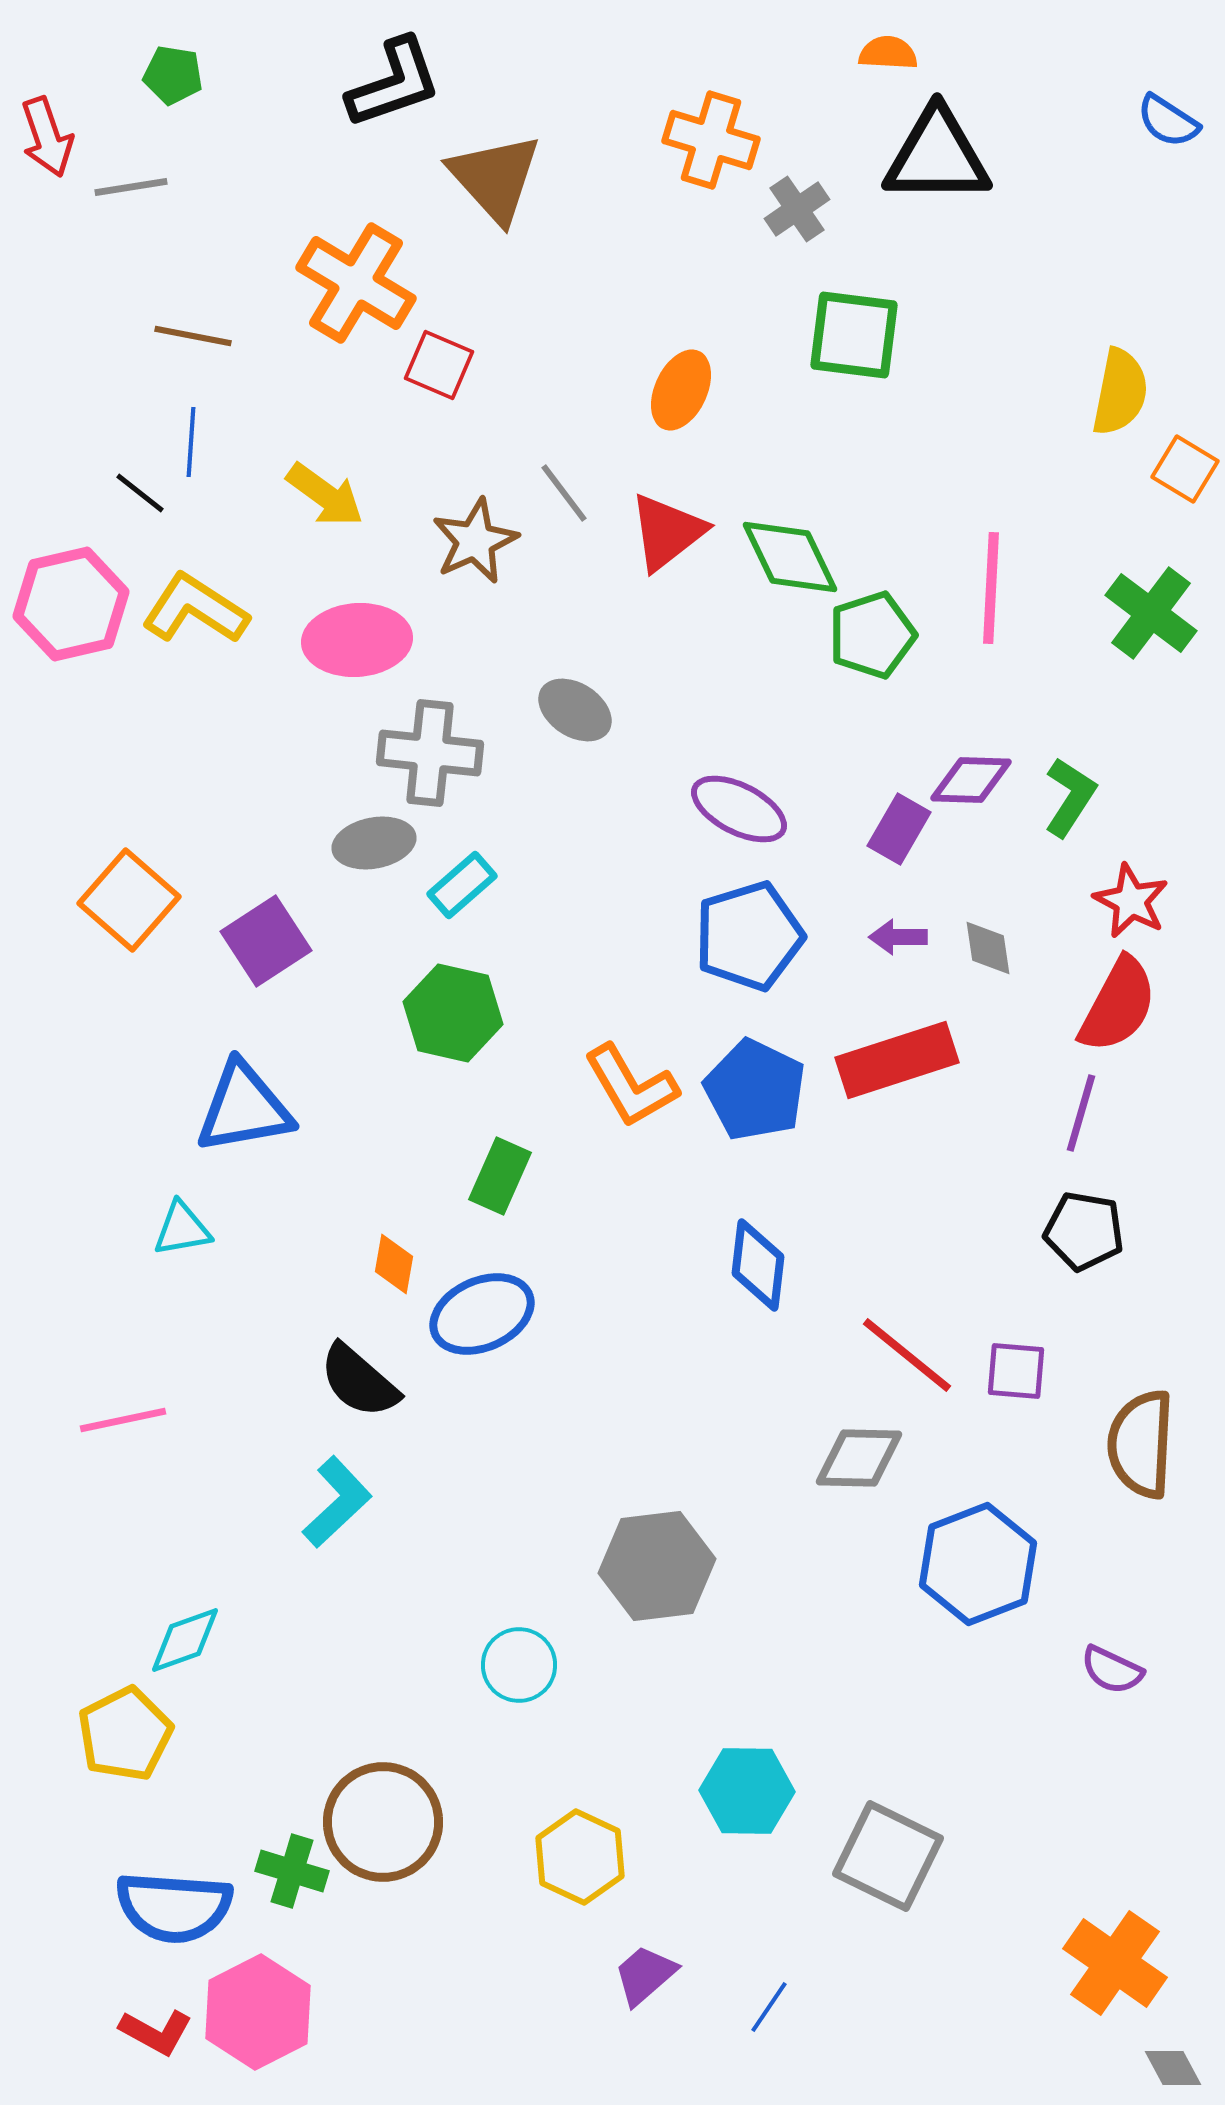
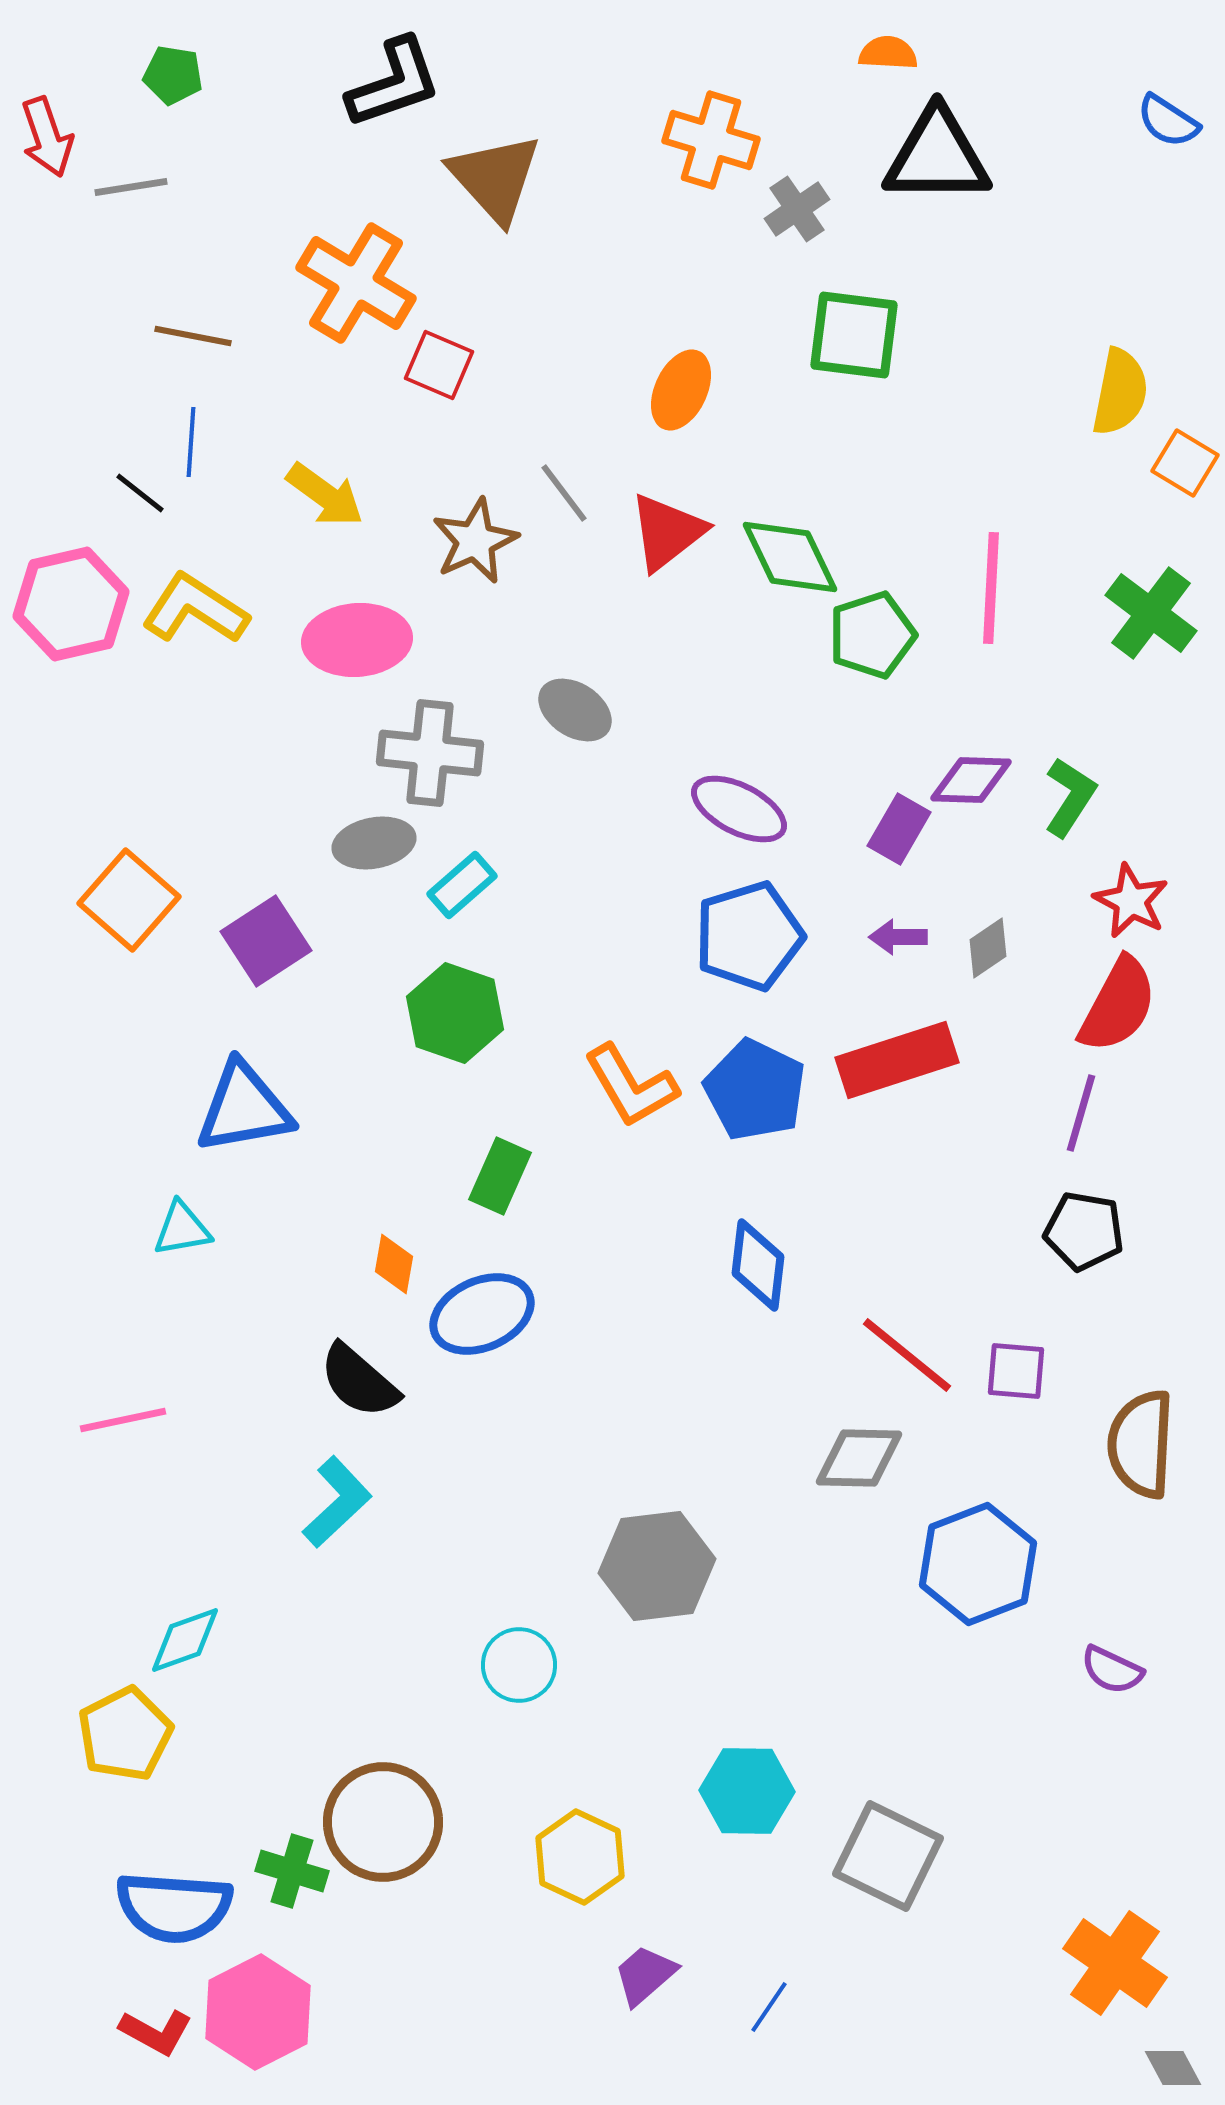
orange square at (1185, 469): moved 6 px up
gray diamond at (988, 948): rotated 64 degrees clockwise
green hexagon at (453, 1013): moved 2 px right; rotated 6 degrees clockwise
